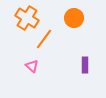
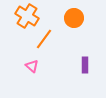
orange cross: moved 2 px up
